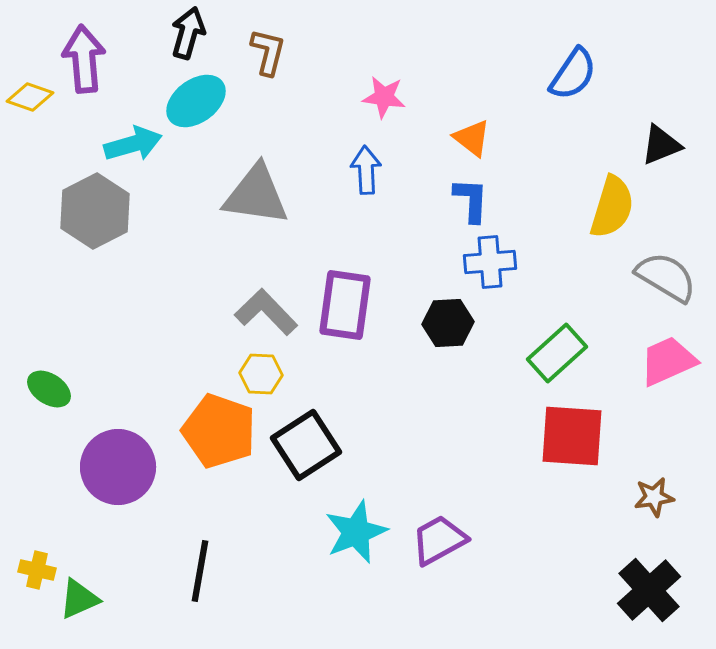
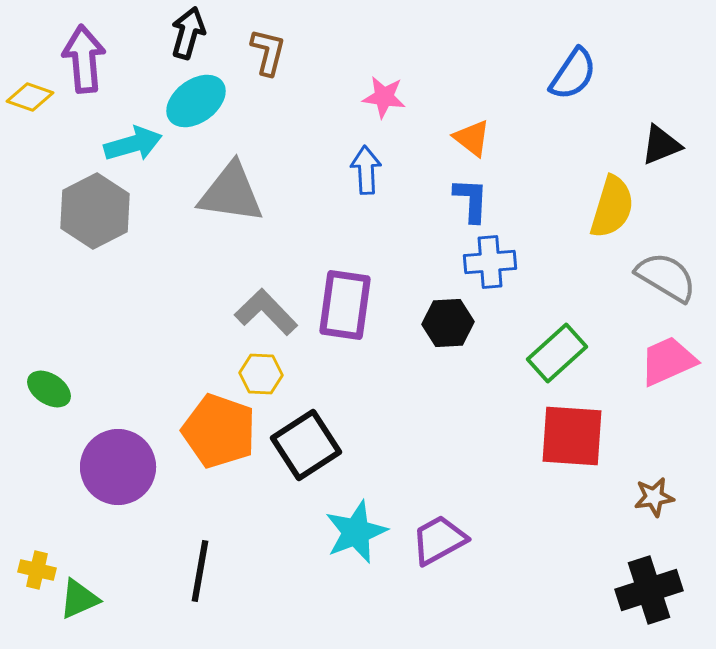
gray triangle: moved 25 px left, 2 px up
black cross: rotated 24 degrees clockwise
